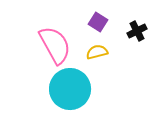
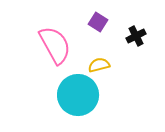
black cross: moved 1 px left, 5 px down
yellow semicircle: moved 2 px right, 13 px down
cyan circle: moved 8 px right, 6 px down
